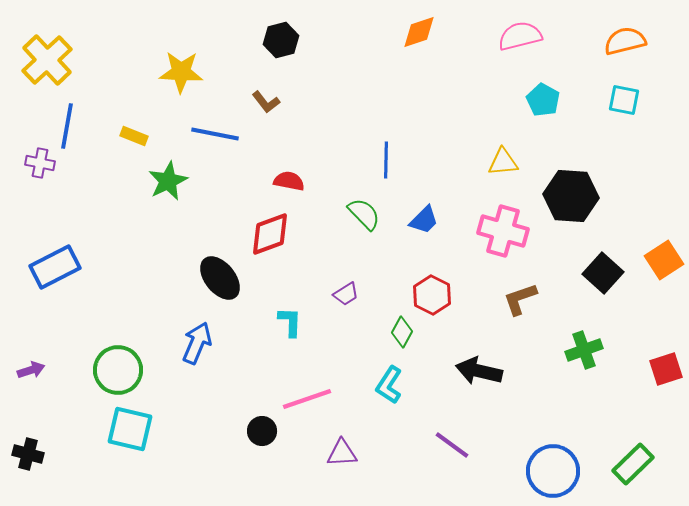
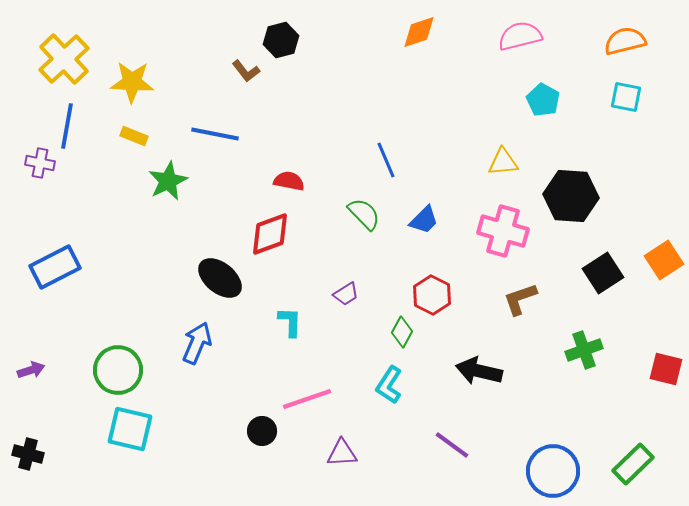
yellow cross at (47, 60): moved 17 px right, 1 px up
yellow star at (181, 72): moved 49 px left, 10 px down
cyan square at (624, 100): moved 2 px right, 3 px up
brown L-shape at (266, 102): moved 20 px left, 31 px up
blue line at (386, 160): rotated 24 degrees counterclockwise
black square at (603, 273): rotated 15 degrees clockwise
black ellipse at (220, 278): rotated 12 degrees counterclockwise
red square at (666, 369): rotated 32 degrees clockwise
